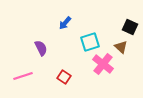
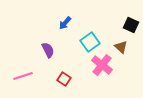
black square: moved 1 px right, 2 px up
cyan square: rotated 18 degrees counterclockwise
purple semicircle: moved 7 px right, 2 px down
pink cross: moved 1 px left, 1 px down
red square: moved 2 px down
